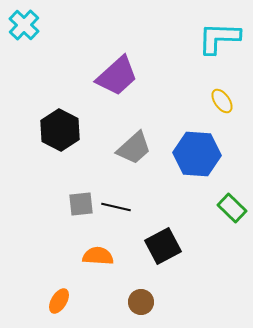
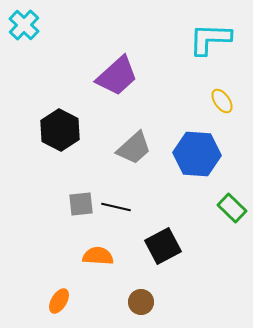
cyan L-shape: moved 9 px left, 1 px down
